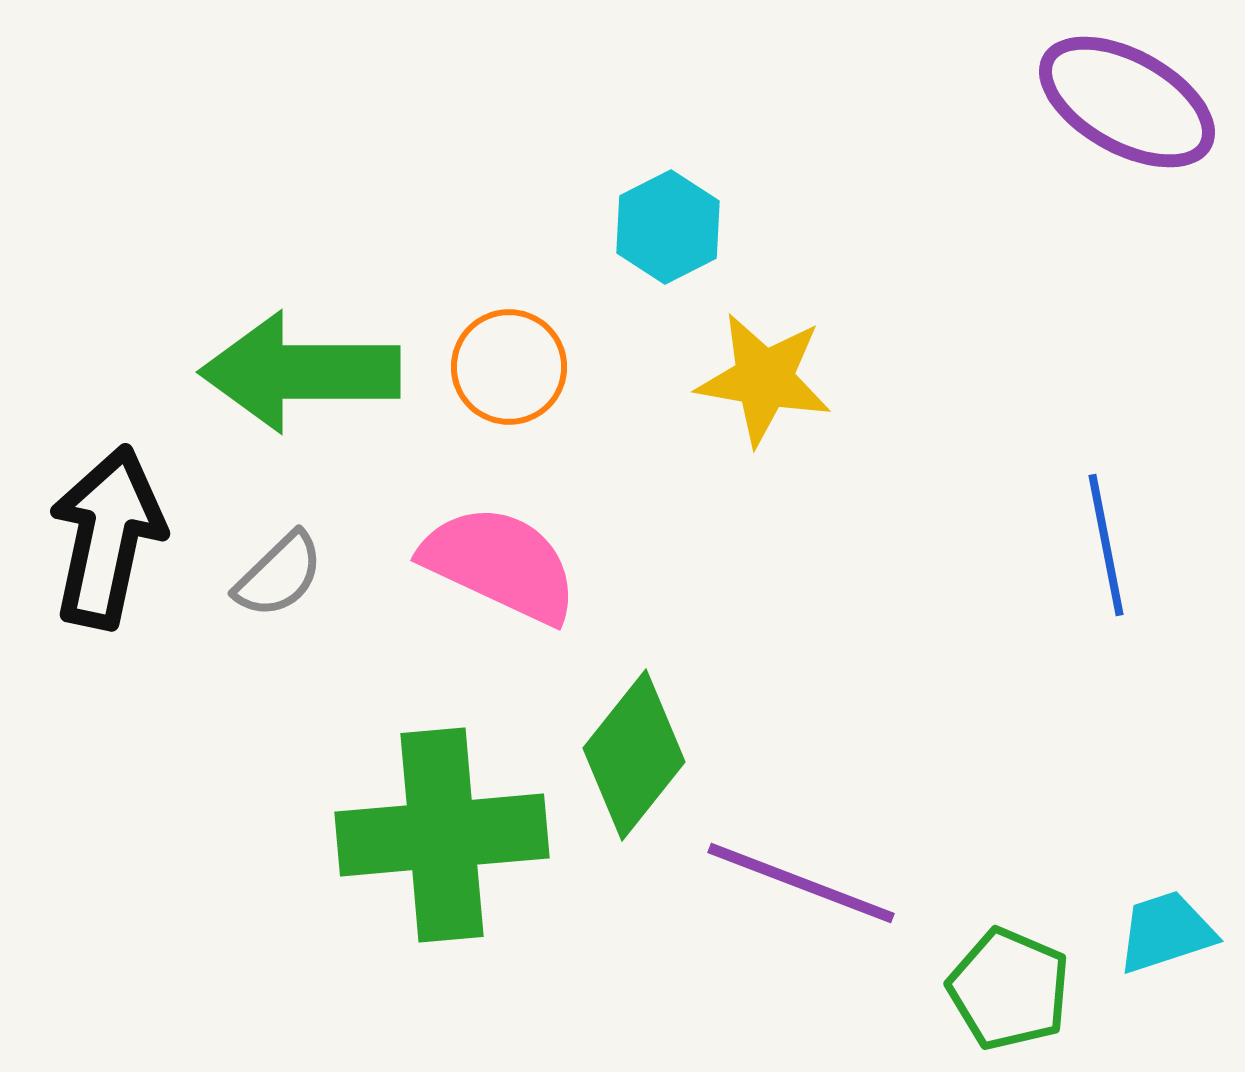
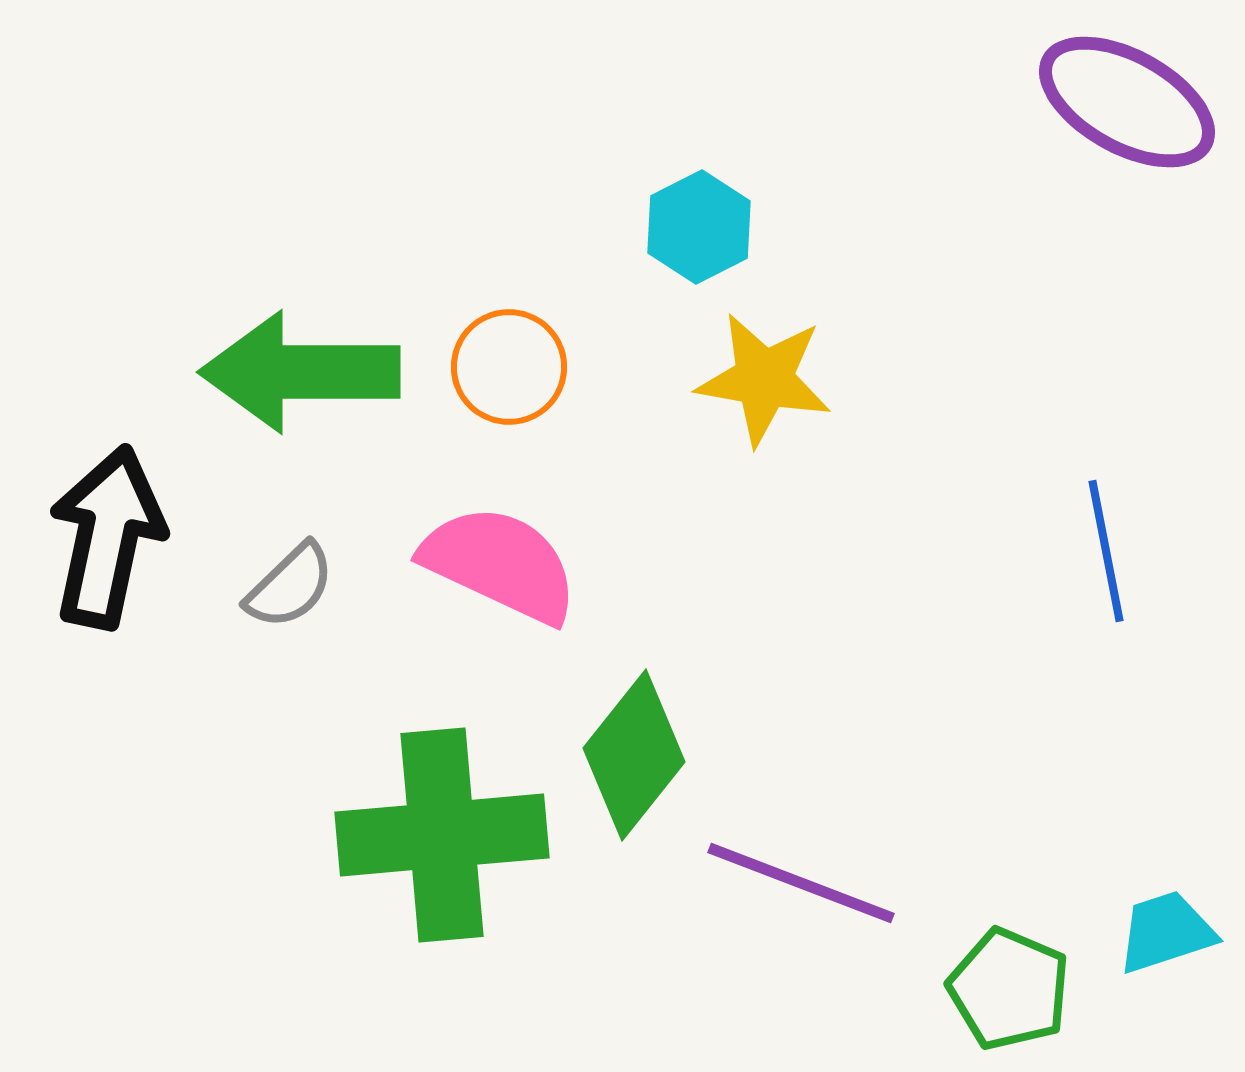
cyan hexagon: moved 31 px right
blue line: moved 6 px down
gray semicircle: moved 11 px right, 11 px down
